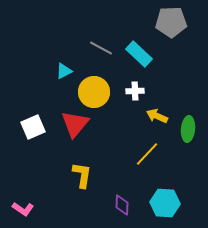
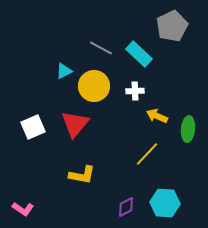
gray pentagon: moved 1 px right, 4 px down; rotated 24 degrees counterclockwise
yellow circle: moved 6 px up
yellow L-shape: rotated 92 degrees clockwise
purple diamond: moved 4 px right, 2 px down; rotated 60 degrees clockwise
